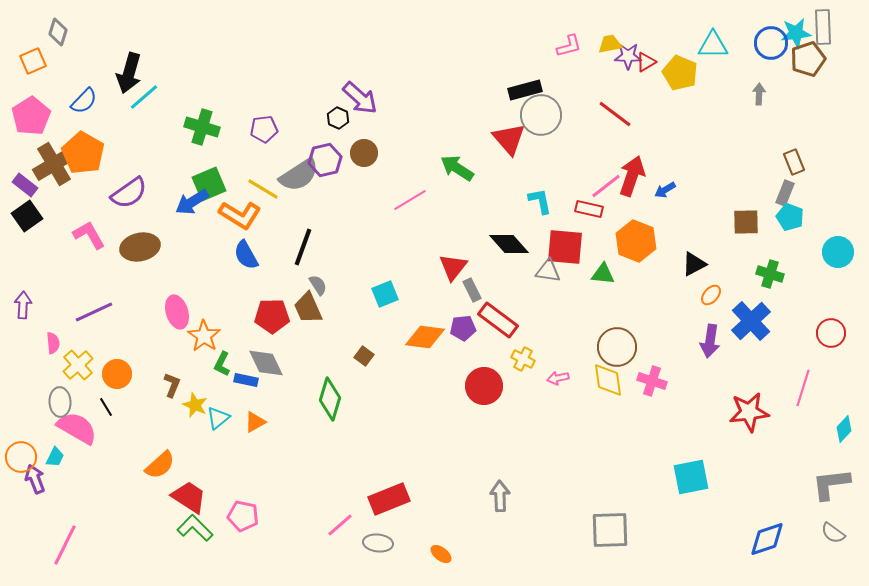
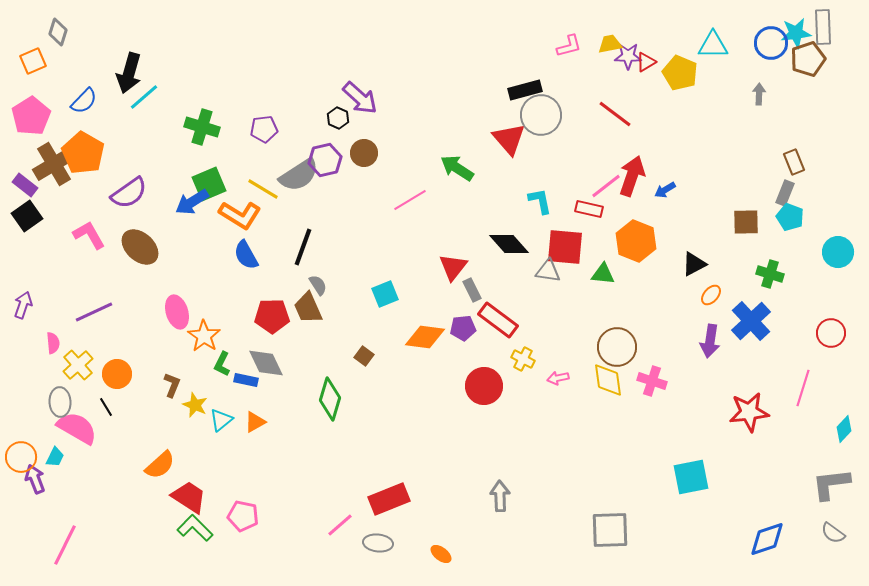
brown ellipse at (140, 247): rotated 54 degrees clockwise
purple arrow at (23, 305): rotated 16 degrees clockwise
cyan triangle at (218, 418): moved 3 px right, 2 px down
